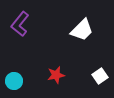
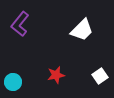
cyan circle: moved 1 px left, 1 px down
